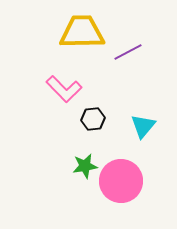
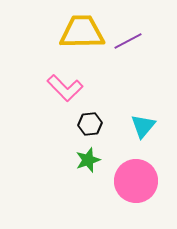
purple line: moved 11 px up
pink L-shape: moved 1 px right, 1 px up
black hexagon: moved 3 px left, 5 px down
green star: moved 3 px right, 6 px up; rotated 10 degrees counterclockwise
pink circle: moved 15 px right
